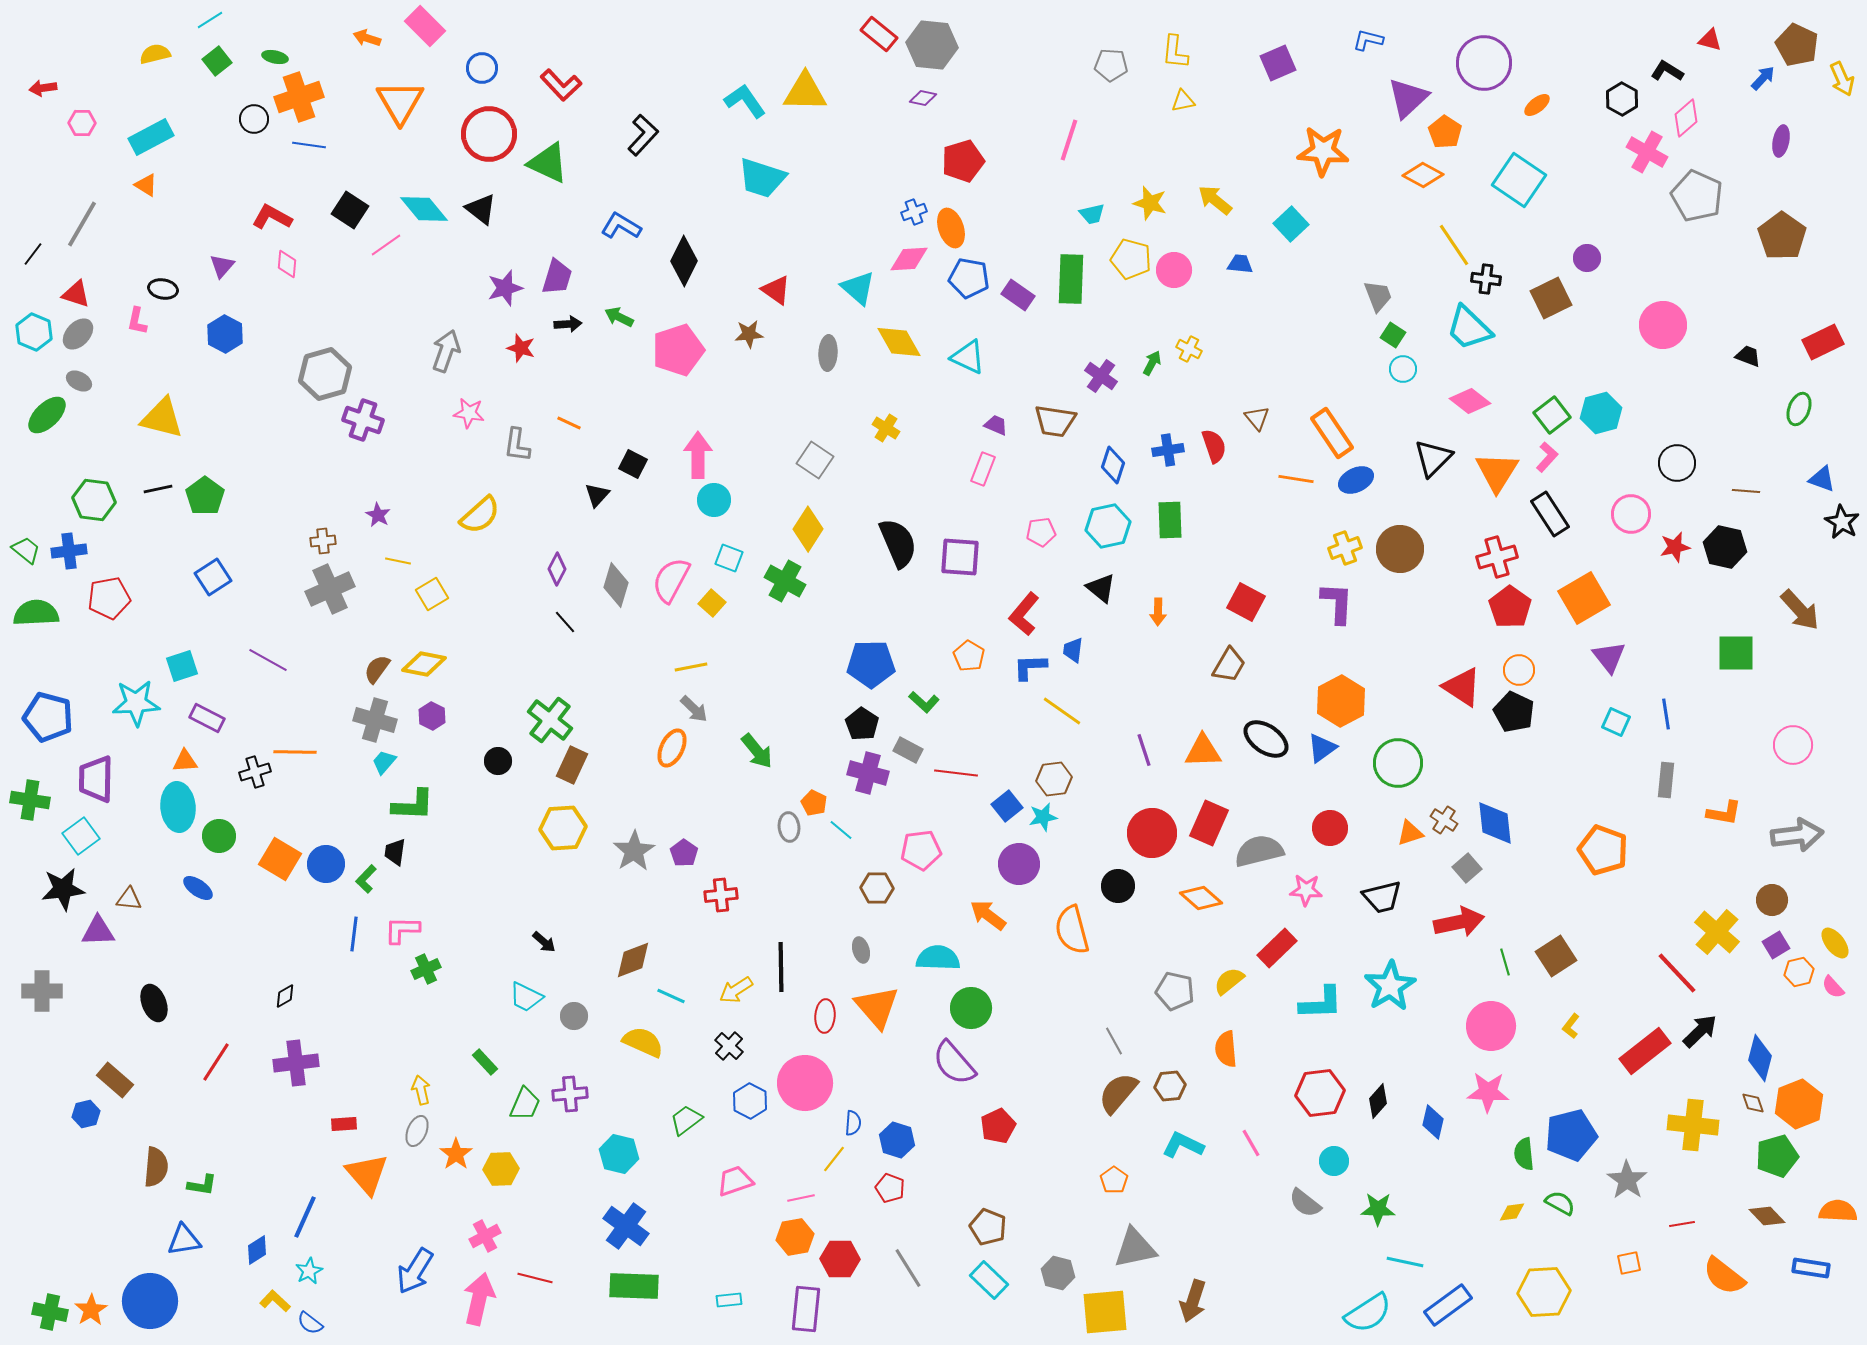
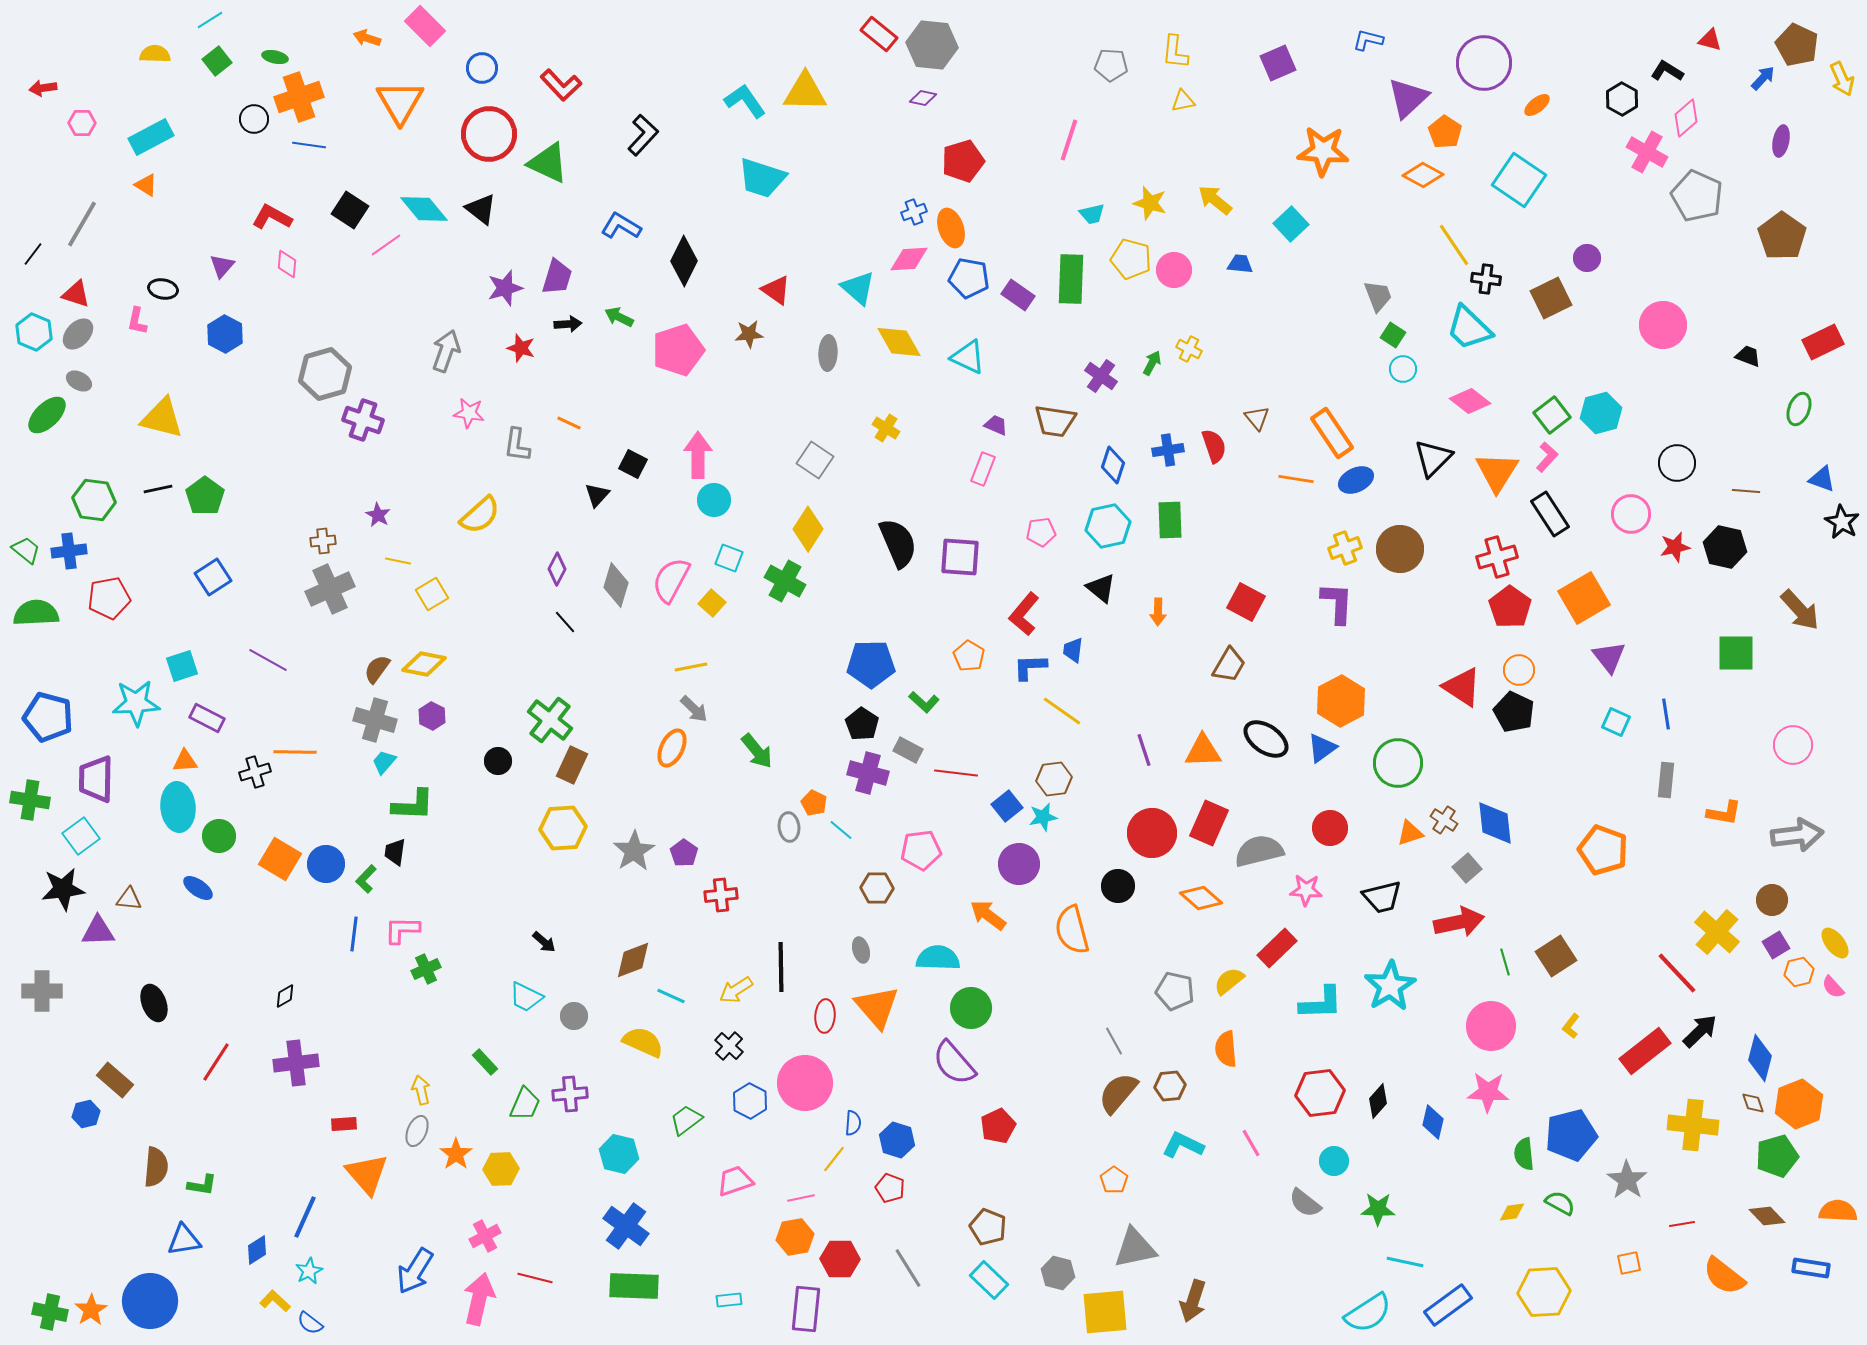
yellow semicircle at (155, 54): rotated 16 degrees clockwise
